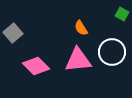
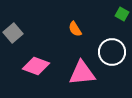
orange semicircle: moved 6 px left, 1 px down
pink triangle: moved 4 px right, 13 px down
pink diamond: rotated 24 degrees counterclockwise
